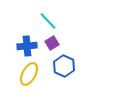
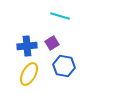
cyan line: moved 12 px right, 5 px up; rotated 30 degrees counterclockwise
blue hexagon: rotated 15 degrees counterclockwise
